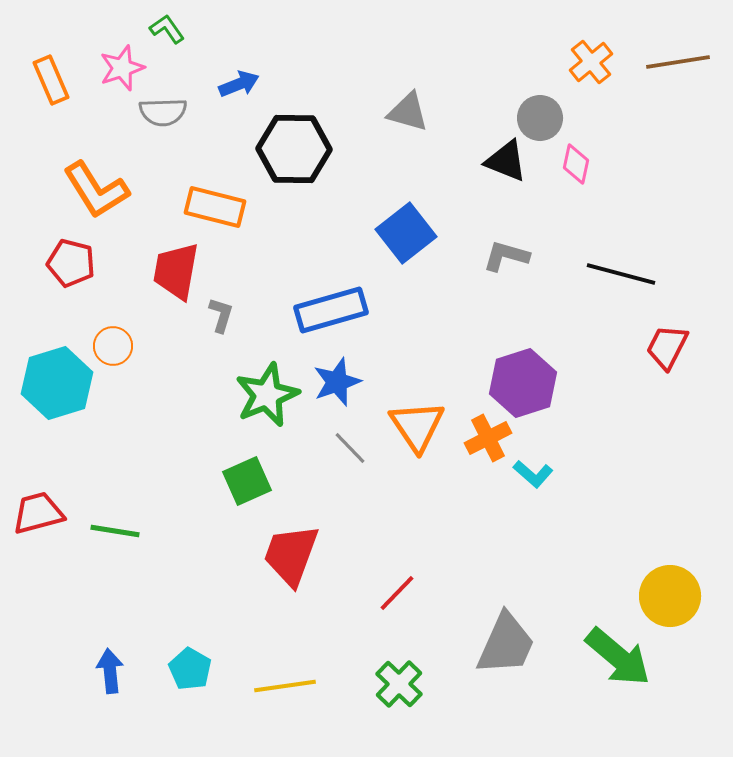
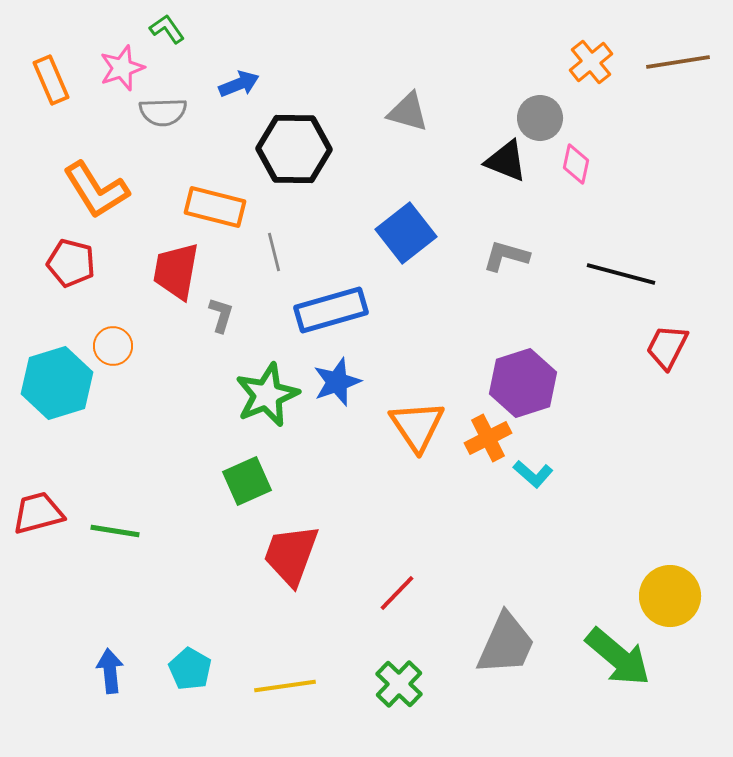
gray line at (350, 448): moved 76 px left, 196 px up; rotated 30 degrees clockwise
